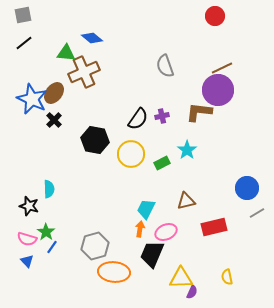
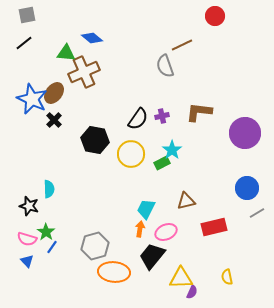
gray square: moved 4 px right
brown line: moved 40 px left, 23 px up
purple circle: moved 27 px right, 43 px down
cyan star: moved 15 px left
black trapezoid: moved 2 px down; rotated 16 degrees clockwise
